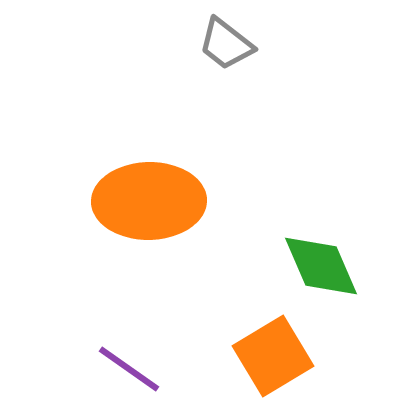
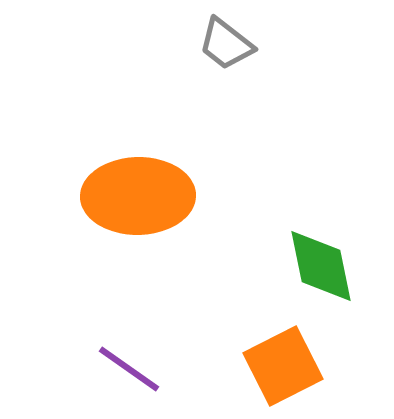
orange ellipse: moved 11 px left, 5 px up
green diamond: rotated 12 degrees clockwise
orange square: moved 10 px right, 10 px down; rotated 4 degrees clockwise
